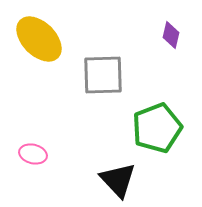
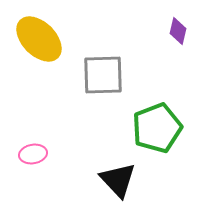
purple diamond: moved 7 px right, 4 px up
pink ellipse: rotated 24 degrees counterclockwise
